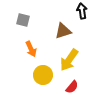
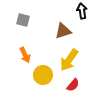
orange arrow: moved 6 px left, 6 px down
red semicircle: moved 1 px right, 2 px up
